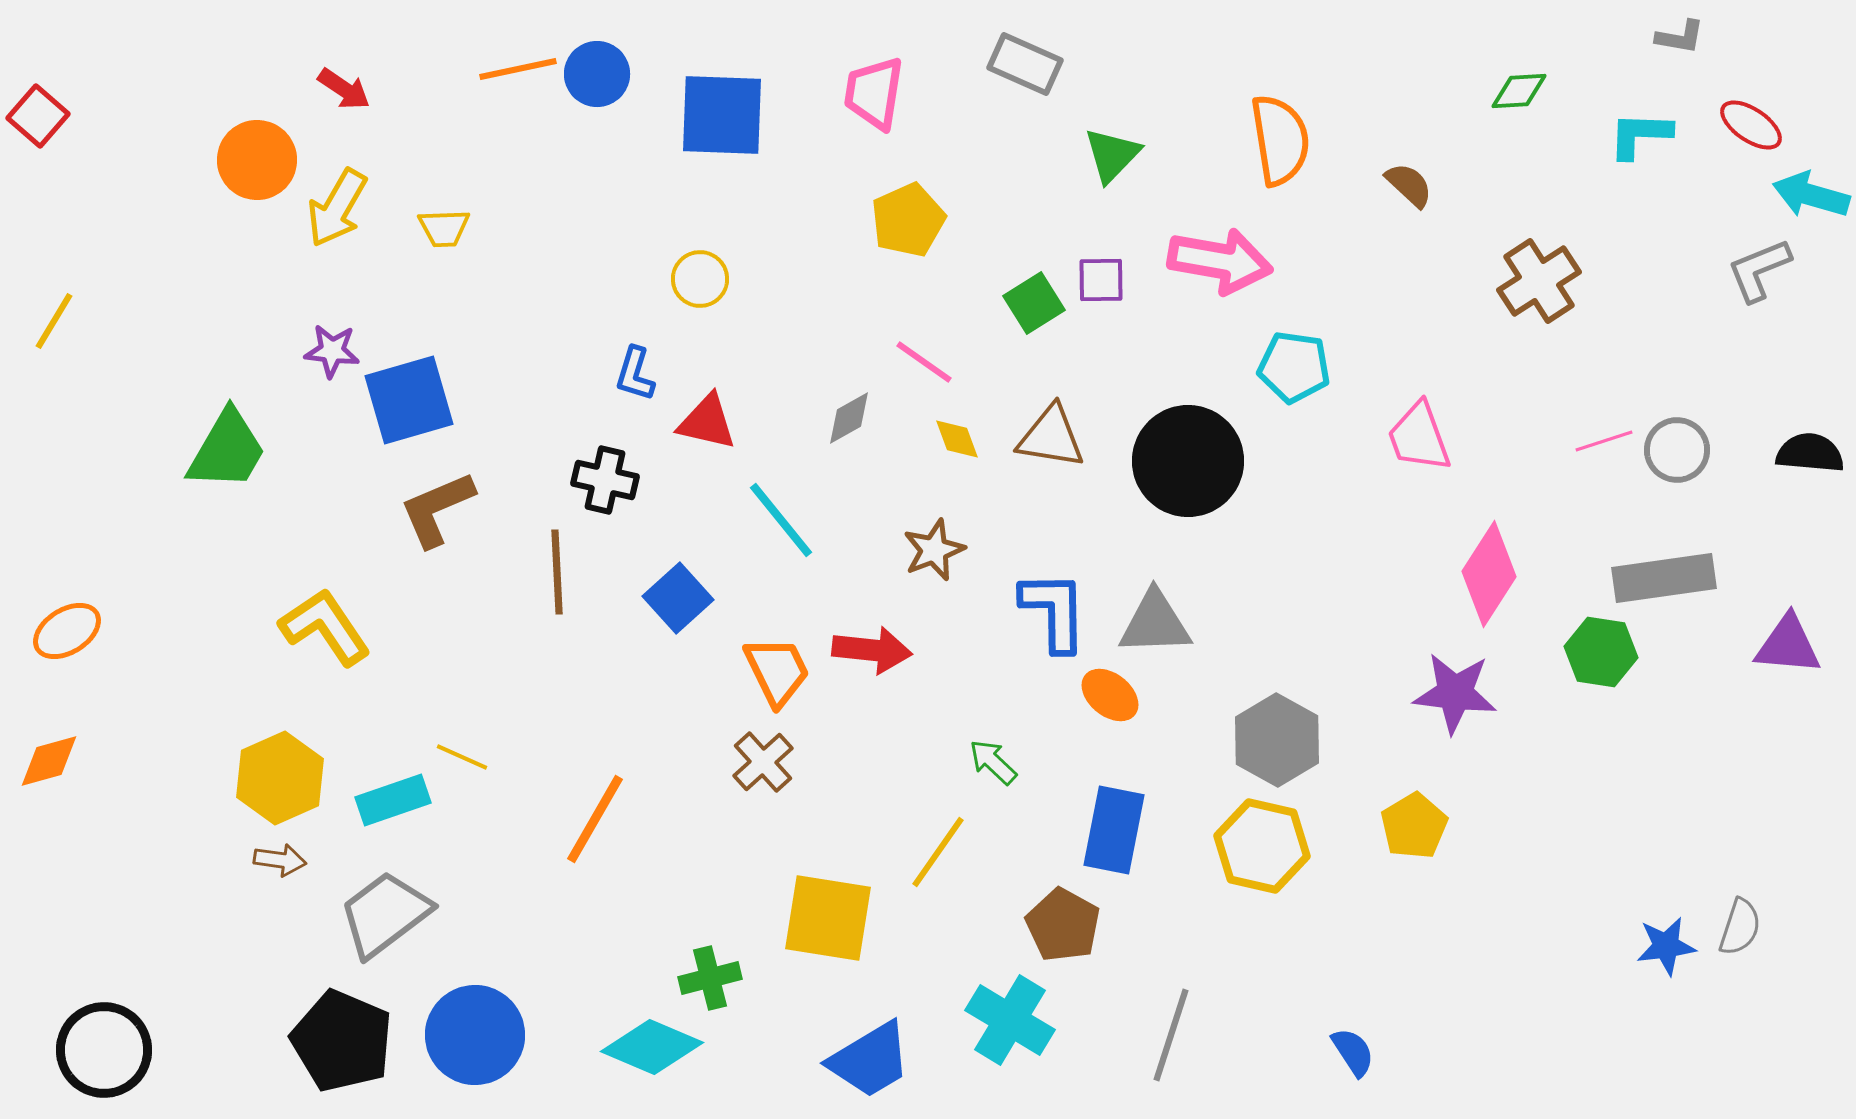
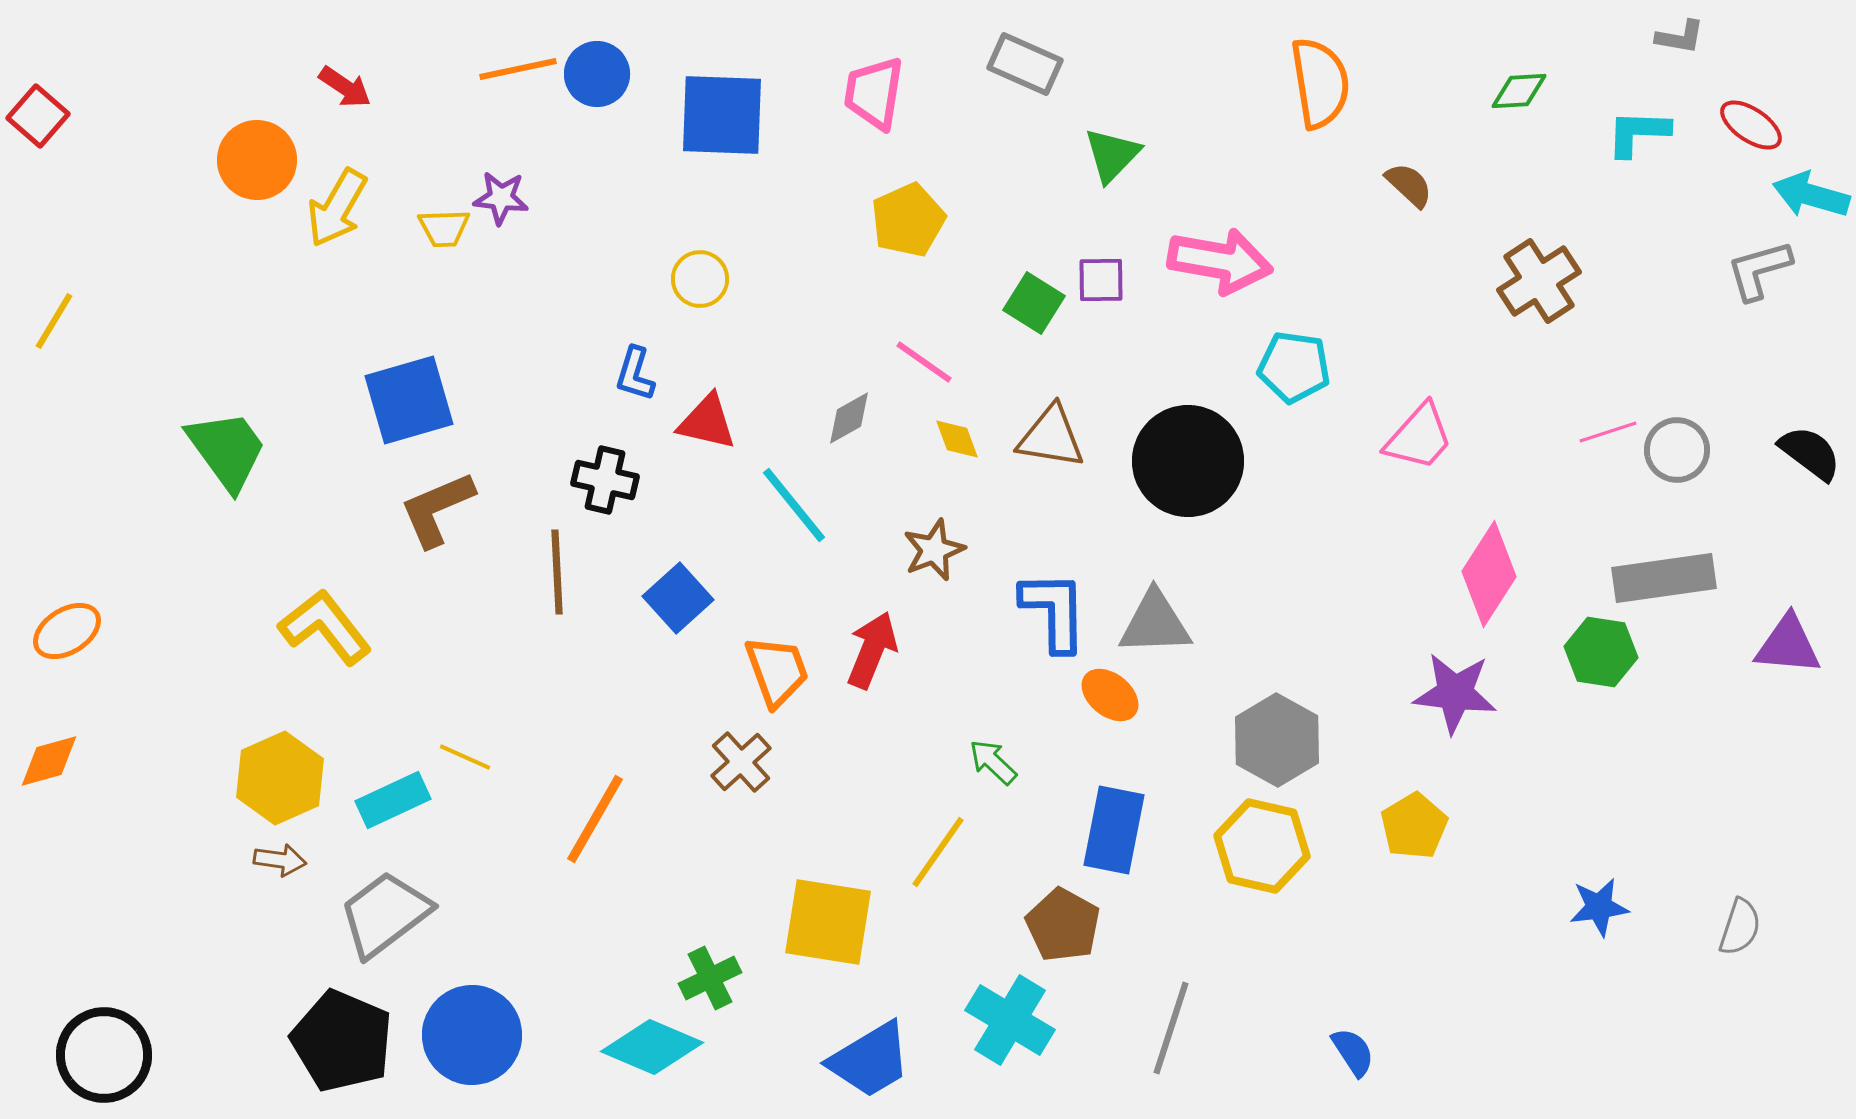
red arrow at (344, 89): moved 1 px right, 2 px up
cyan L-shape at (1640, 135): moved 2 px left, 2 px up
orange semicircle at (1280, 140): moved 40 px right, 57 px up
gray L-shape at (1759, 270): rotated 6 degrees clockwise
green square at (1034, 303): rotated 26 degrees counterclockwise
purple star at (332, 351): moved 169 px right, 153 px up
pink trapezoid at (1419, 437): rotated 118 degrees counterclockwise
pink line at (1604, 441): moved 4 px right, 9 px up
green trapezoid at (227, 450): rotated 66 degrees counterclockwise
black semicircle at (1810, 453): rotated 32 degrees clockwise
cyan line at (781, 520): moved 13 px right, 15 px up
yellow L-shape at (325, 627): rotated 4 degrees counterclockwise
red arrow at (872, 650): rotated 74 degrees counterclockwise
orange trapezoid at (777, 671): rotated 6 degrees clockwise
yellow line at (462, 757): moved 3 px right
brown cross at (763, 762): moved 22 px left
cyan rectangle at (393, 800): rotated 6 degrees counterclockwise
yellow square at (828, 918): moved 4 px down
blue star at (1666, 946): moved 67 px left, 39 px up
green cross at (710, 978): rotated 12 degrees counterclockwise
blue circle at (475, 1035): moved 3 px left
gray line at (1171, 1035): moved 7 px up
black circle at (104, 1050): moved 5 px down
